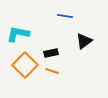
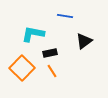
cyan L-shape: moved 15 px right
black rectangle: moved 1 px left
orange square: moved 3 px left, 3 px down
orange line: rotated 40 degrees clockwise
